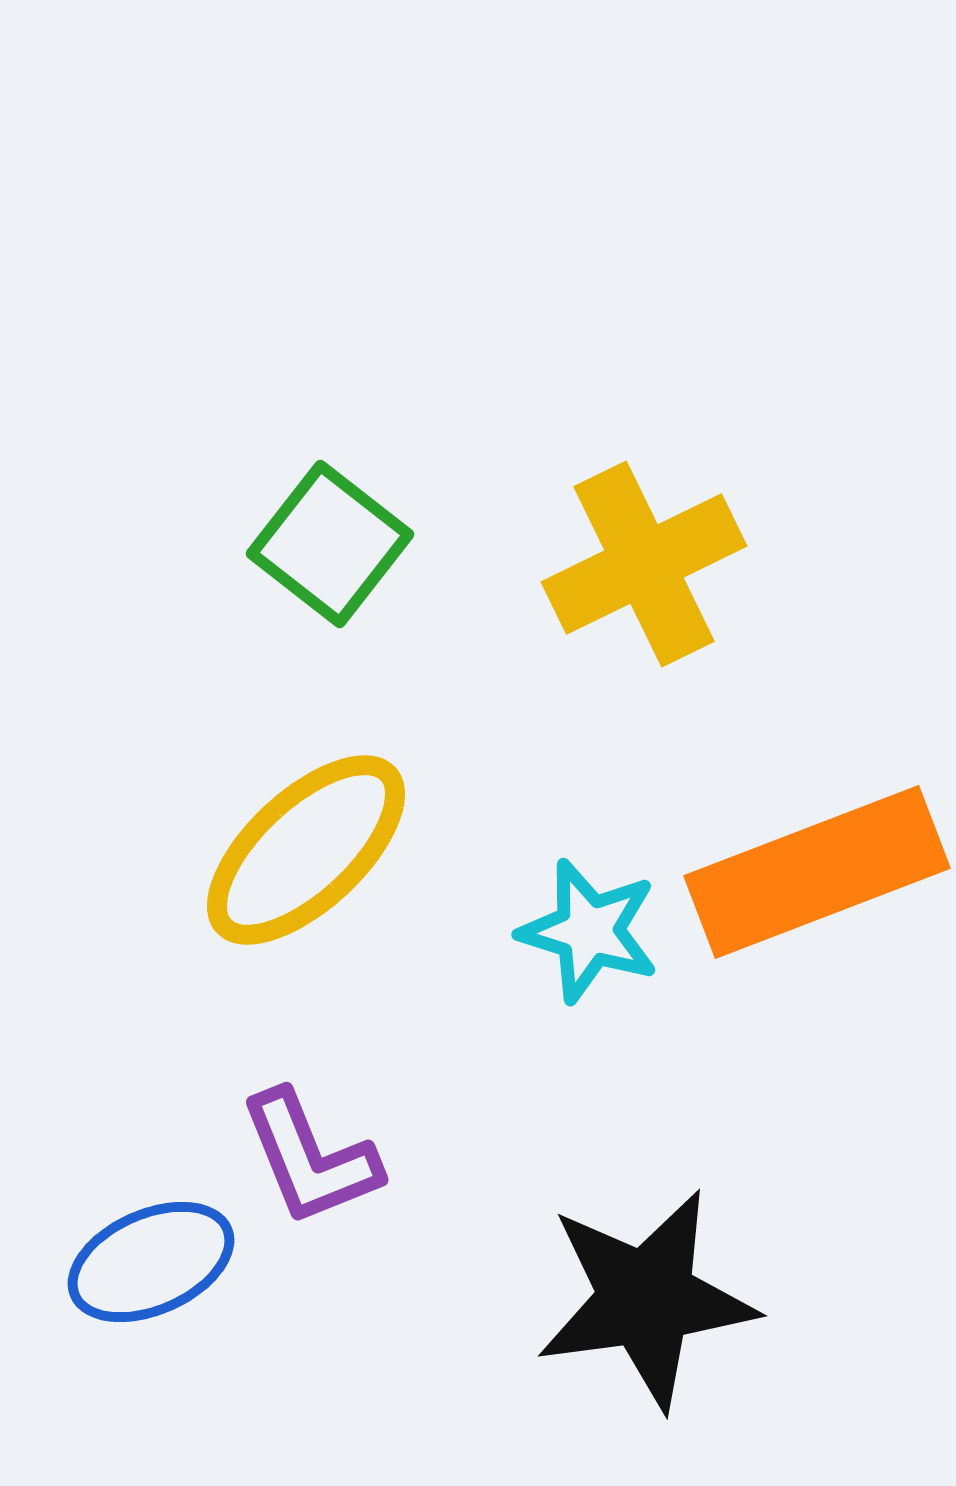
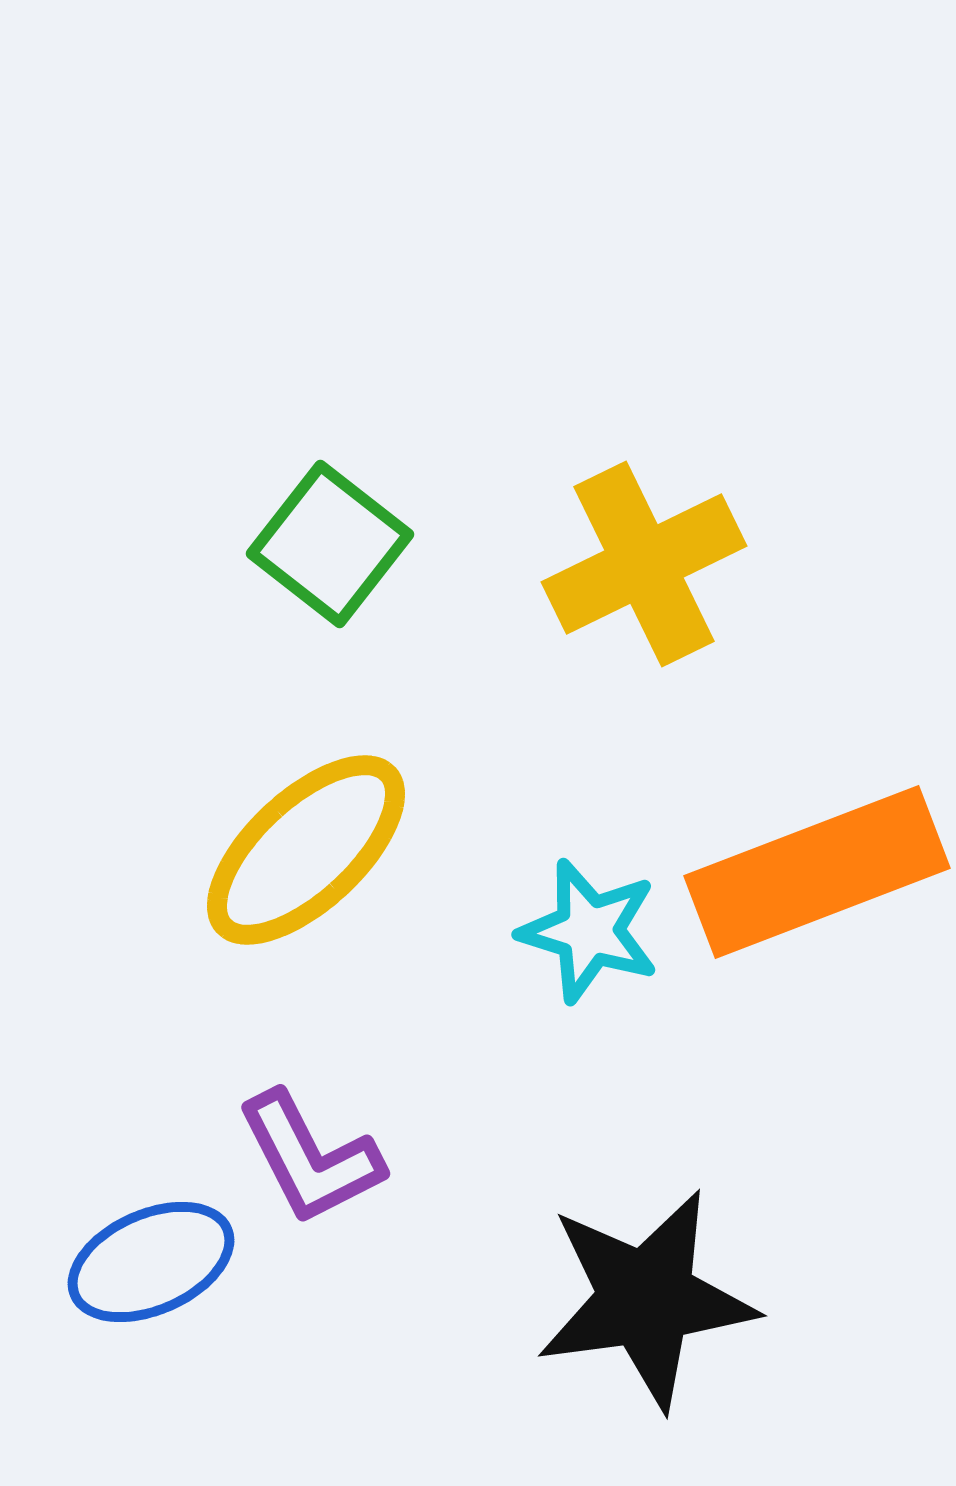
purple L-shape: rotated 5 degrees counterclockwise
